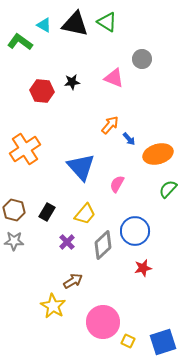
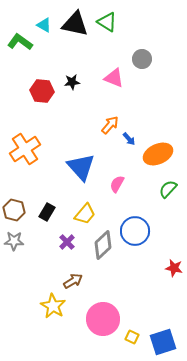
orange ellipse: rotated 8 degrees counterclockwise
red star: moved 31 px right; rotated 24 degrees clockwise
pink circle: moved 3 px up
yellow square: moved 4 px right, 4 px up
